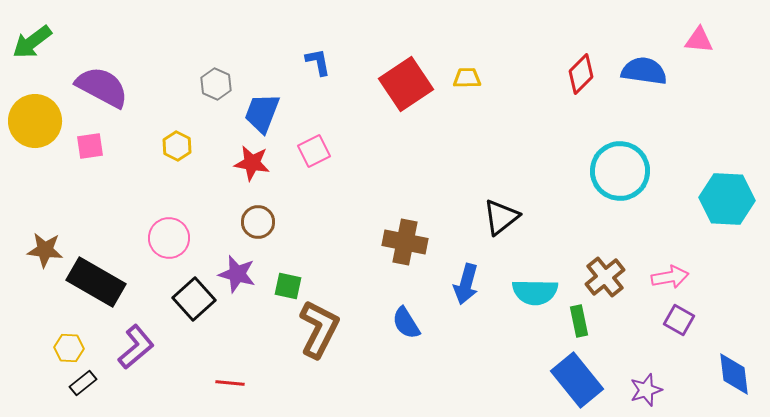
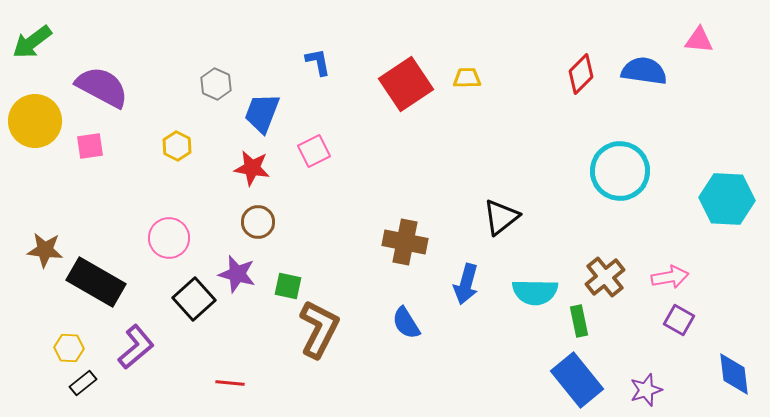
red star at (252, 163): moved 5 px down
